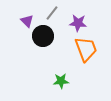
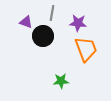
gray line: rotated 28 degrees counterclockwise
purple triangle: moved 1 px left, 1 px down; rotated 24 degrees counterclockwise
